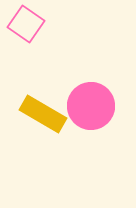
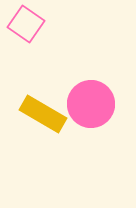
pink circle: moved 2 px up
